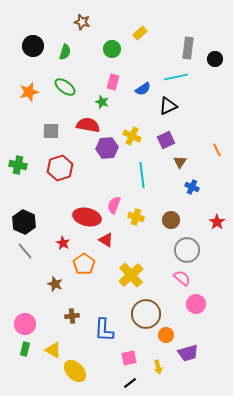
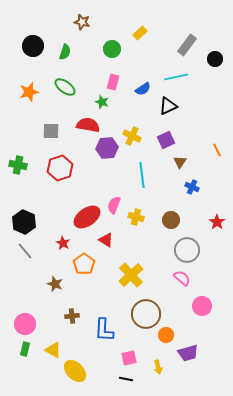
gray rectangle at (188, 48): moved 1 px left, 3 px up; rotated 30 degrees clockwise
red ellipse at (87, 217): rotated 48 degrees counterclockwise
pink circle at (196, 304): moved 6 px right, 2 px down
black line at (130, 383): moved 4 px left, 4 px up; rotated 48 degrees clockwise
